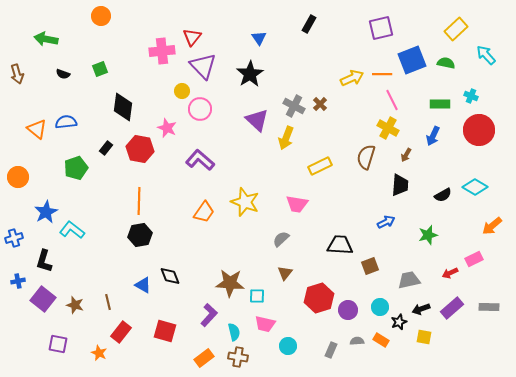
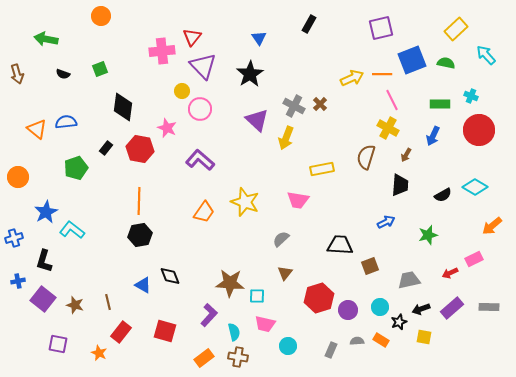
yellow rectangle at (320, 166): moved 2 px right, 3 px down; rotated 15 degrees clockwise
pink trapezoid at (297, 204): moved 1 px right, 4 px up
